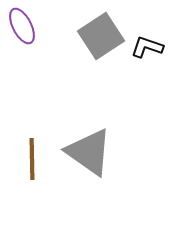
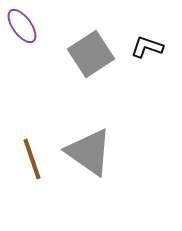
purple ellipse: rotated 9 degrees counterclockwise
gray square: moved 10 px left, 18 px down
brown line: rotated 18 degrees counterclockwise
